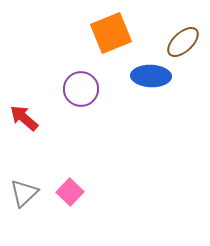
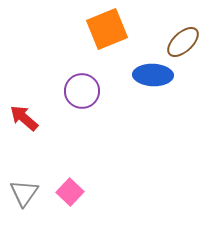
orange square: moved 4 px left, 4 px up
blue ellipse: moved 2 px right, 1 px up
purple circle: moved 1 px right, 2 px down
gray triangle: rotated 12 degrees counterclockwise
